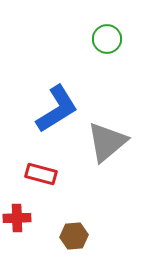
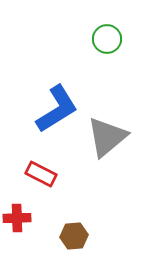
gray triangle: moved 5 px up
red rectangle: rotated 12 degrees clockwise
